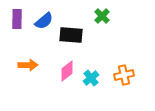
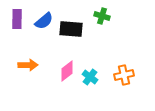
green cross: rotated 28 degrees counterclockwise
black rectangle: moved 6 px up
cyan cross: moved 1 px left, 1 px up; rotated 14 degrees counterclockwise
